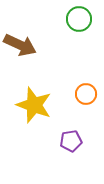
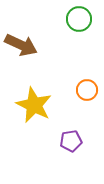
brown arrow: moved 1 px right
orange circle: moved 1 px right, 4 px up
yellow star: rotated 6 degrees clockwise
